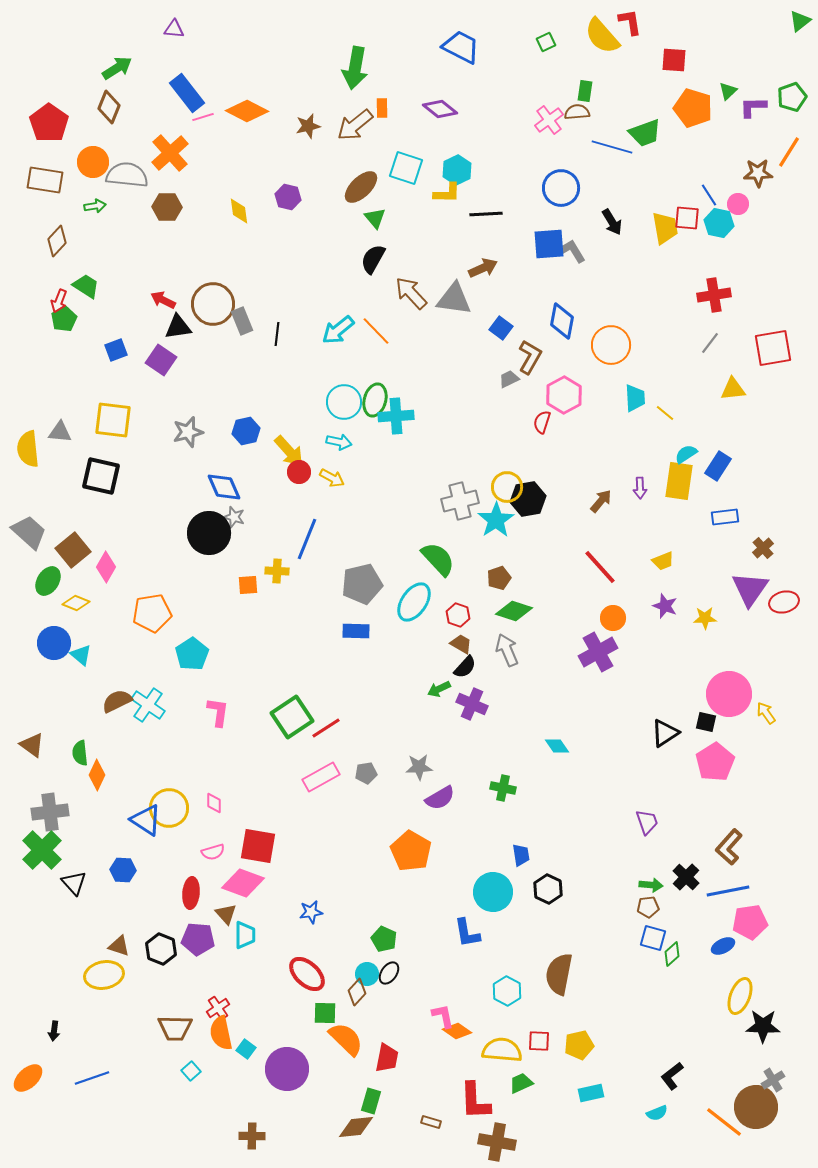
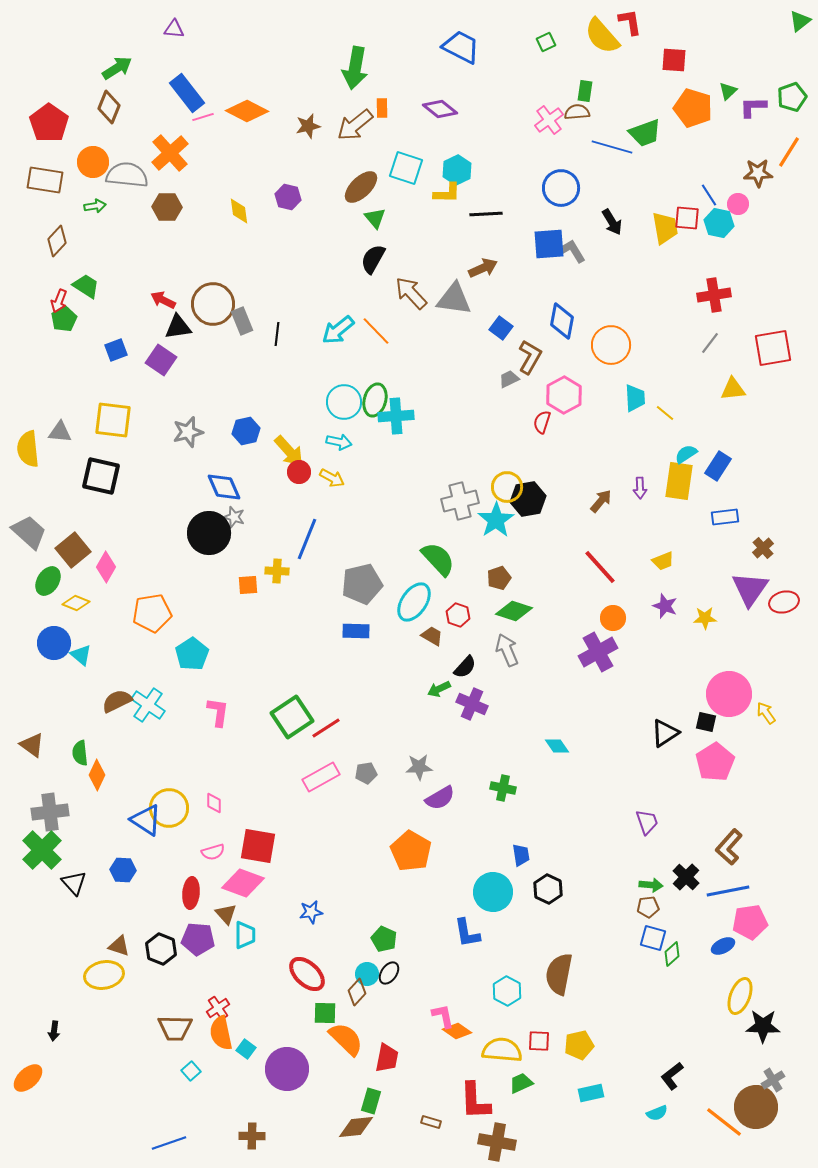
brown trapezoid at (461, 644): moved 29 px left, 8 px up
blue line at (92, 1078): moved 77 px right, 65 px down
